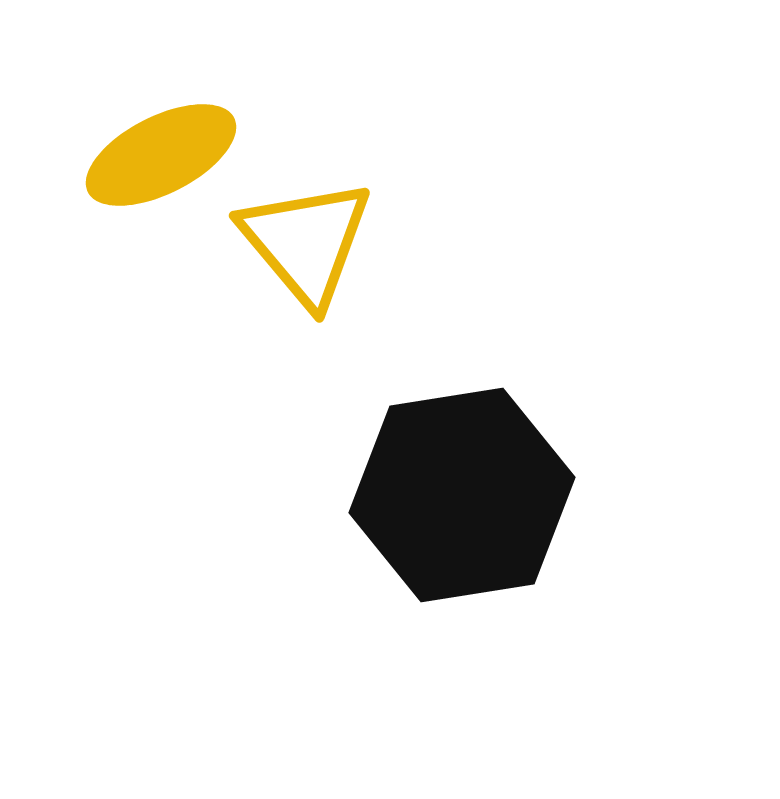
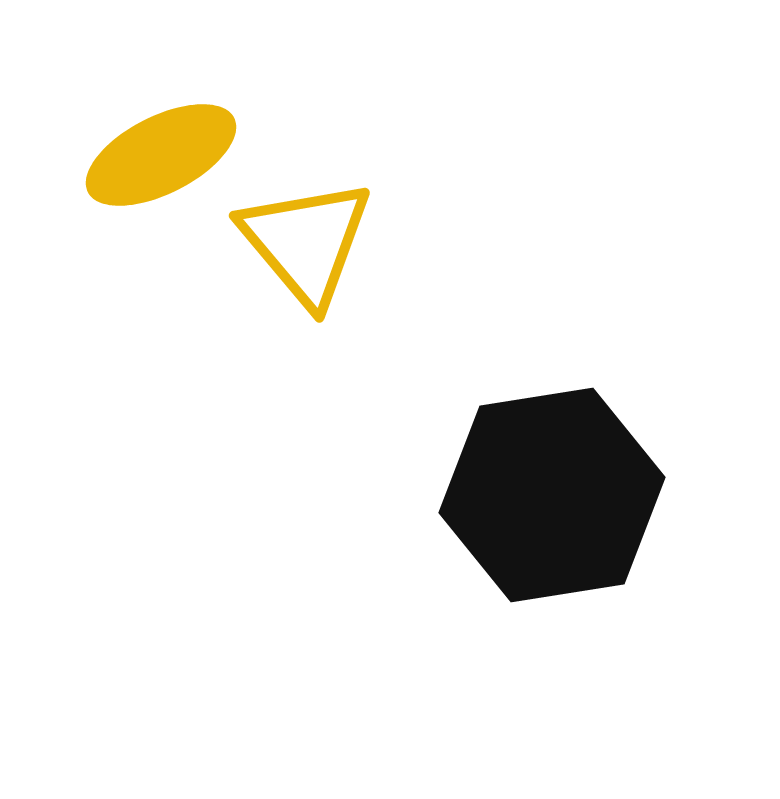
black hexagon: moved 90 px right
